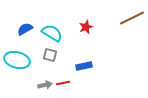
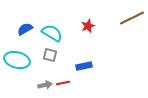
red star: moved 2 px right, 1 px up
